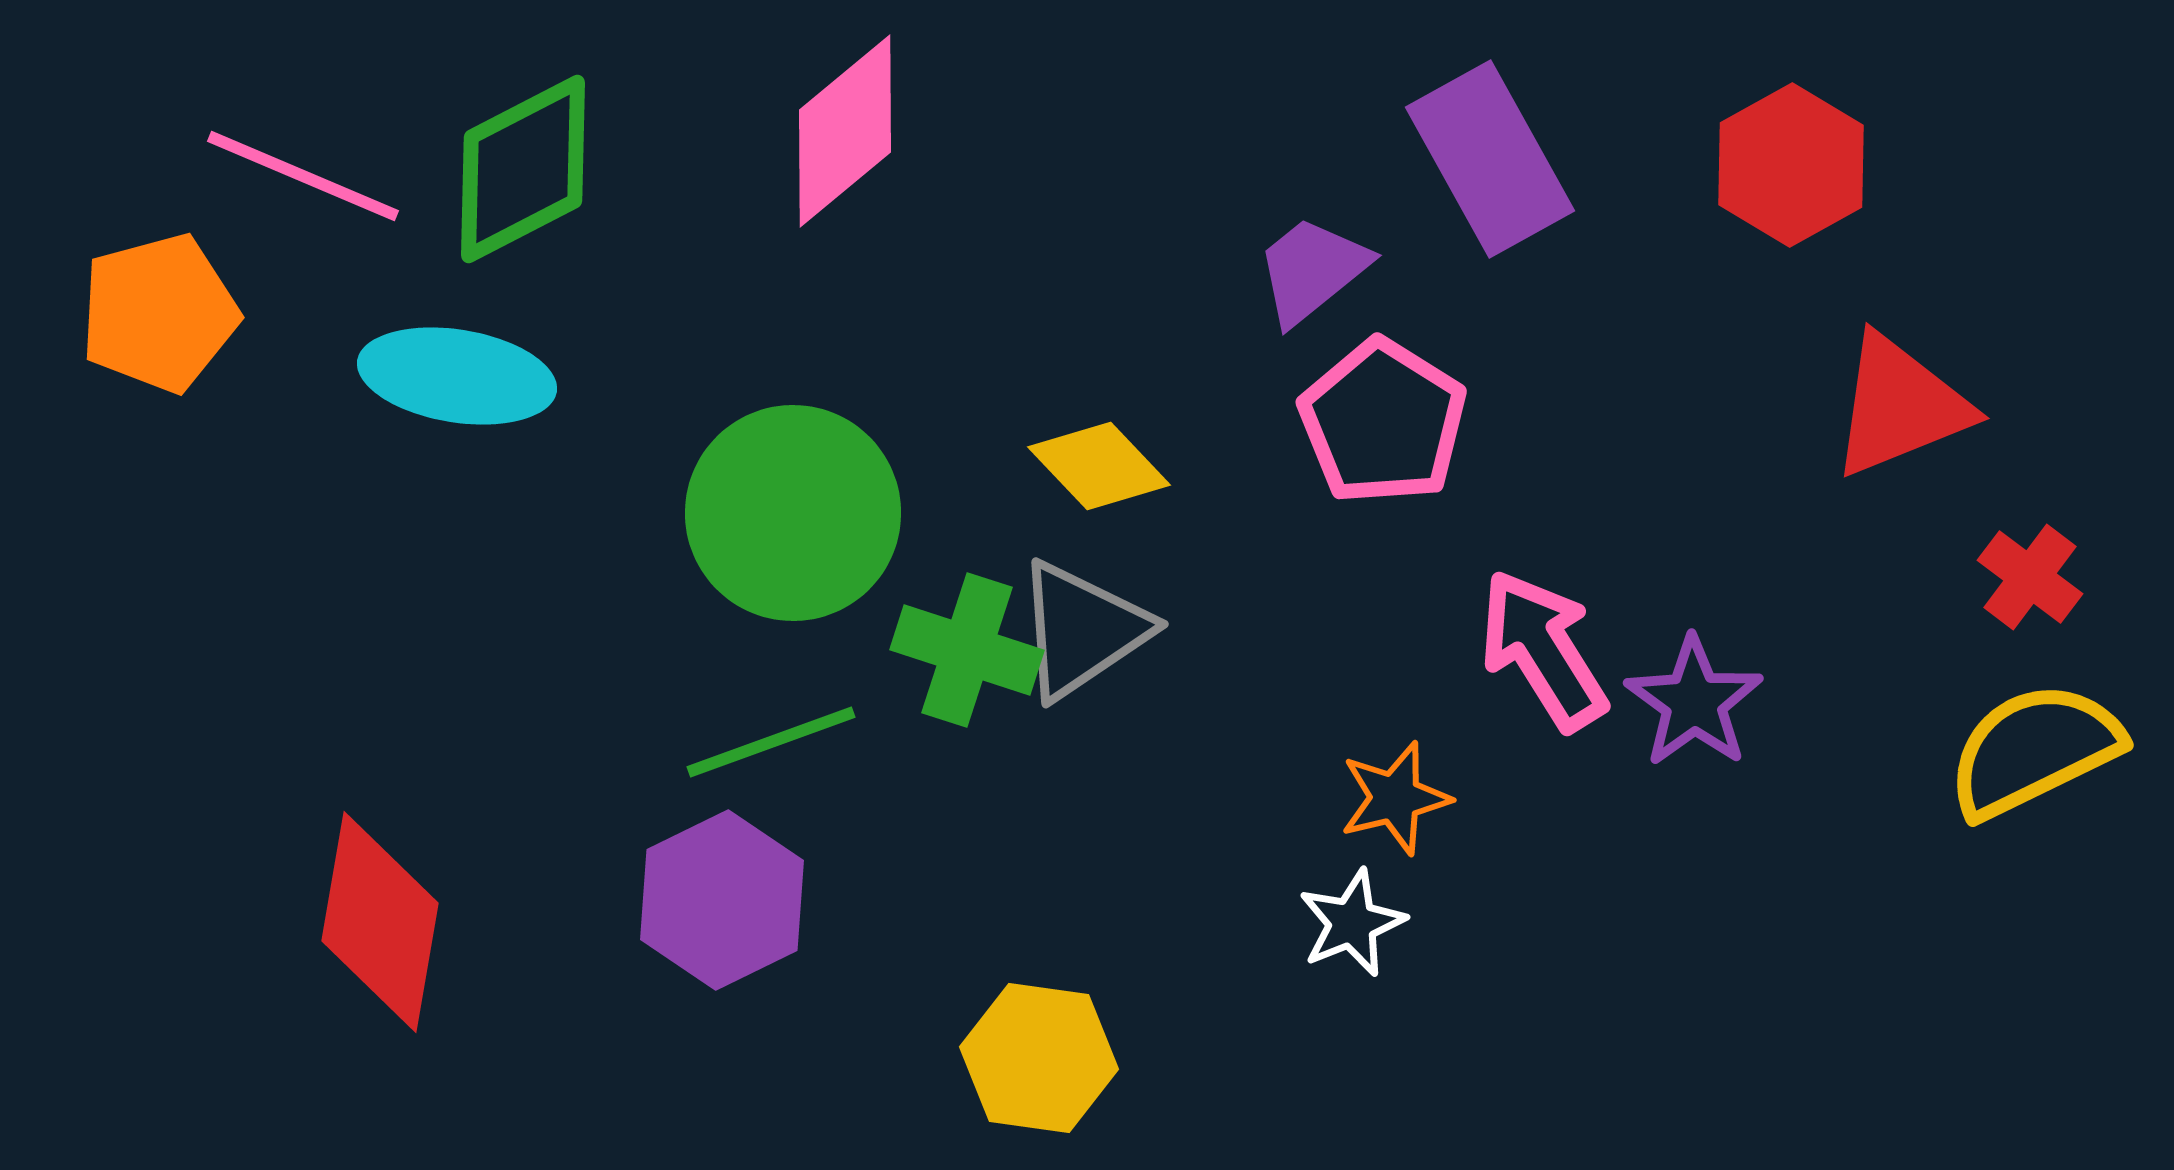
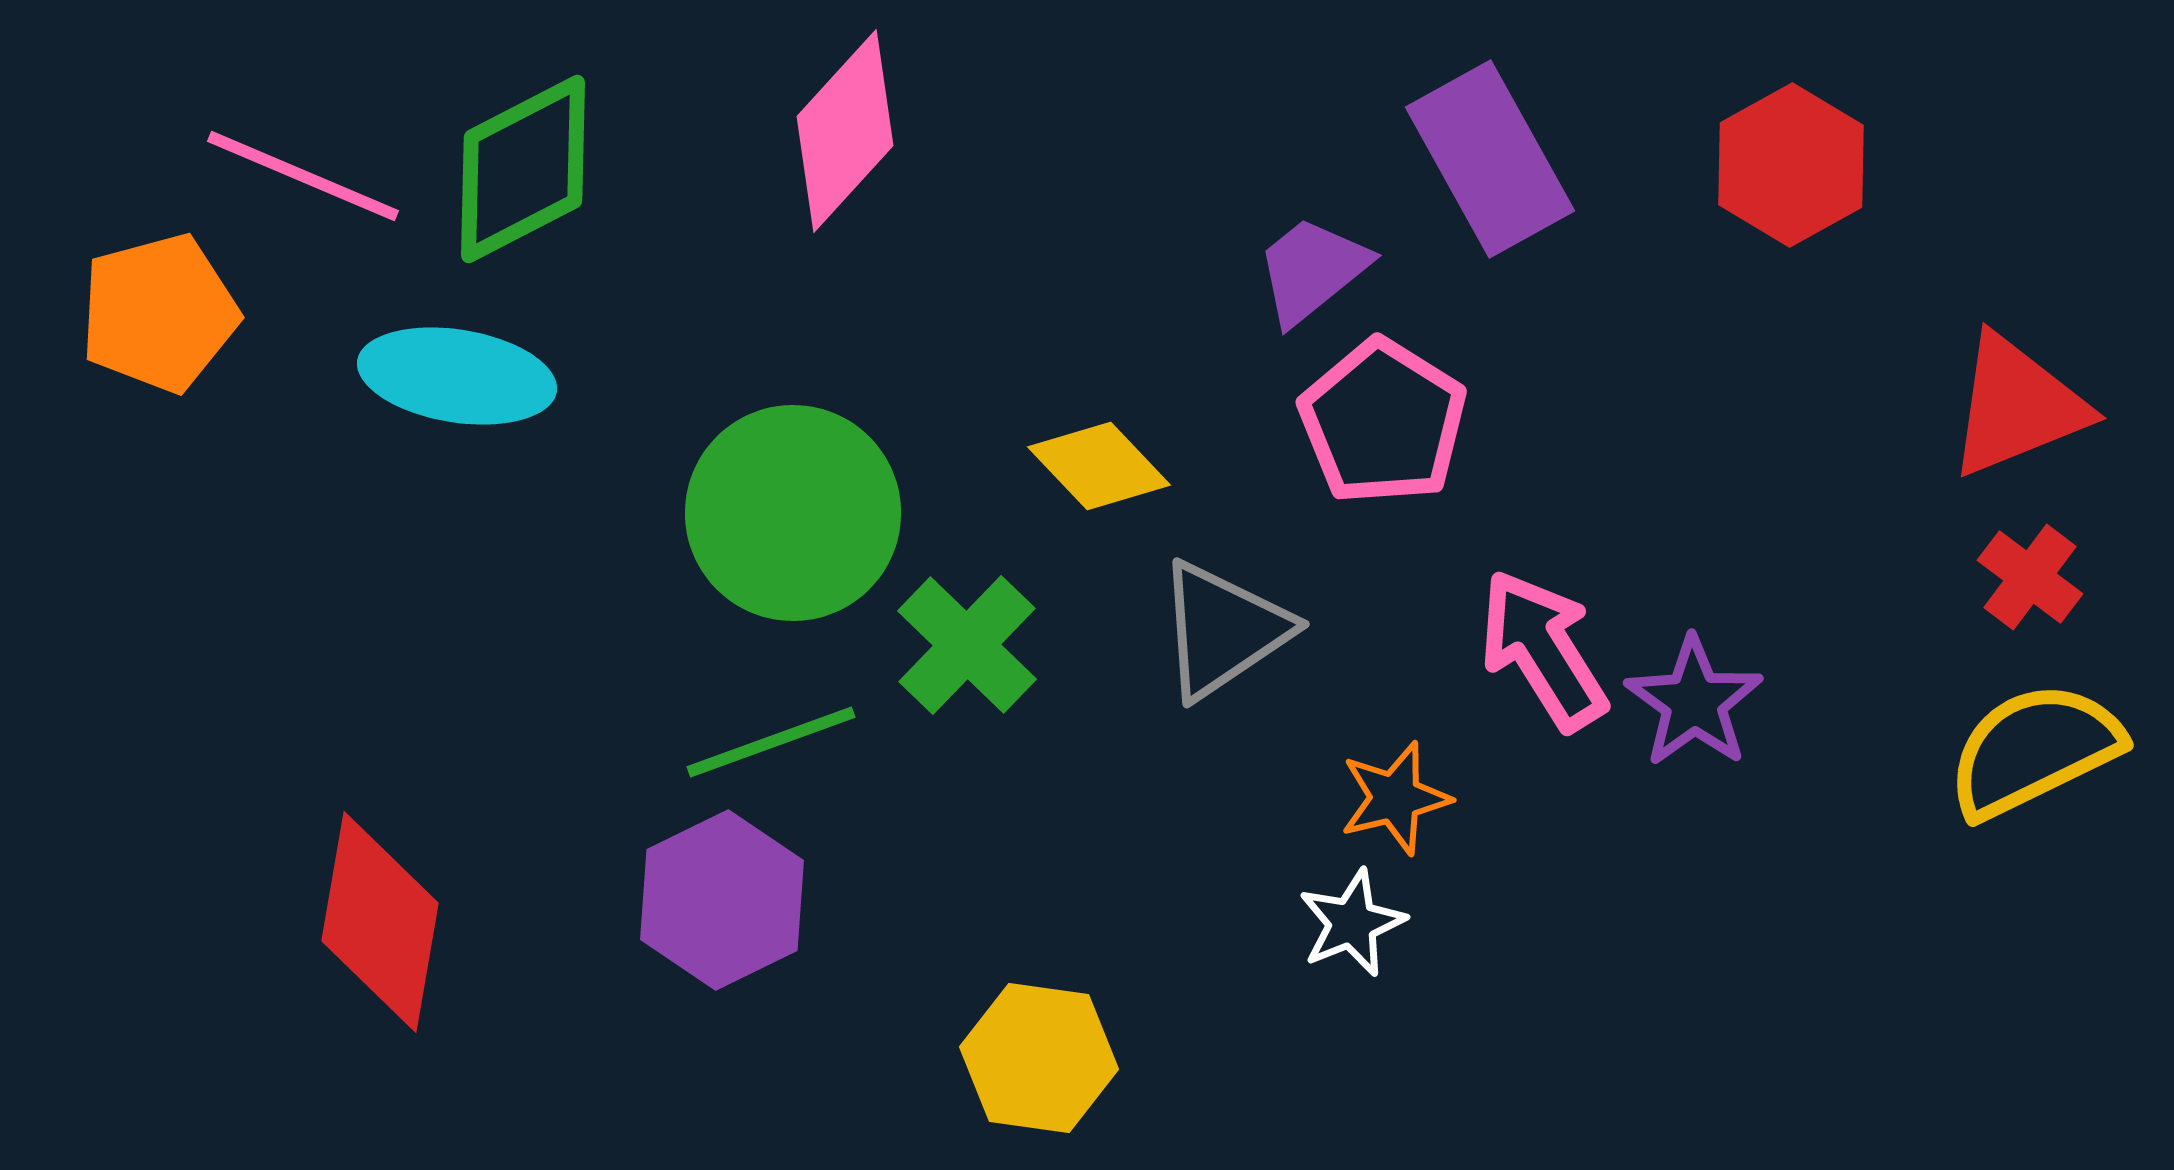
pink diamond: rotated 8 degrees counterclockwise
red triangle: moved 117 px right
gray triangle: moved 141 px right
green cross: moved 5 px up; rotated 26 degrees clockwise
